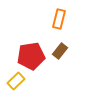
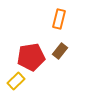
red pentagon: moved 1 px down
